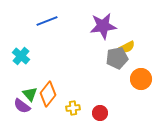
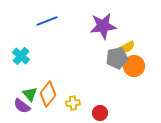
orange circle: moved 7 px left, 13 px up
yellow cross: moved 5 px up
